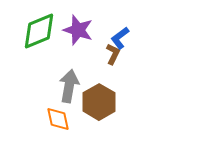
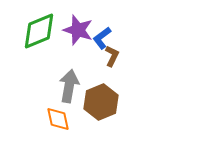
blue L-shape: moved 18 px left
brown L-shape: moved 1 px left, 2 px down
brown hexagon: moved 2 px right; rotated 8 degrees clockwise
